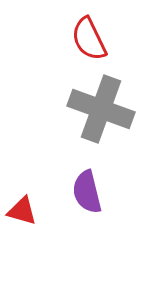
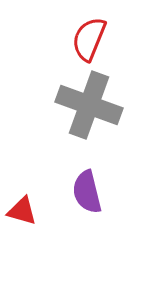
red semicircle: rotated 48 degrees clockwise
gray cross: moved 12 px left, 4 px up
